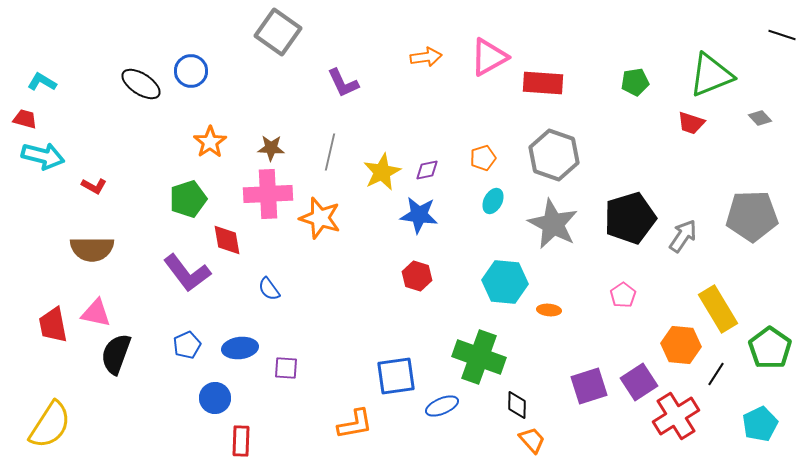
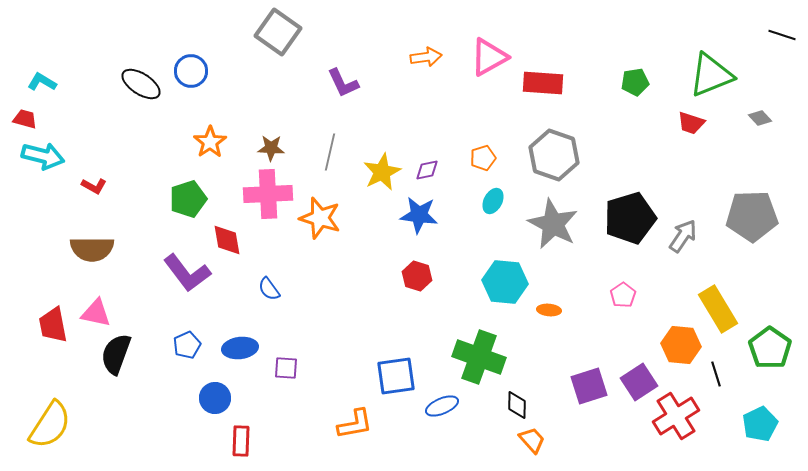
black line at (716, 374): rotated 50 degrees counterclockwise
